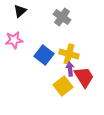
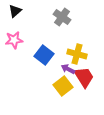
black triangle: moved 5 px left
yellow cross: moved 8 px right
purple arrow: moved 2 px left; rotated 56 degrees counterclockwise
